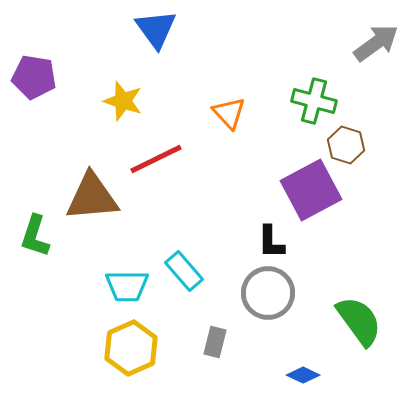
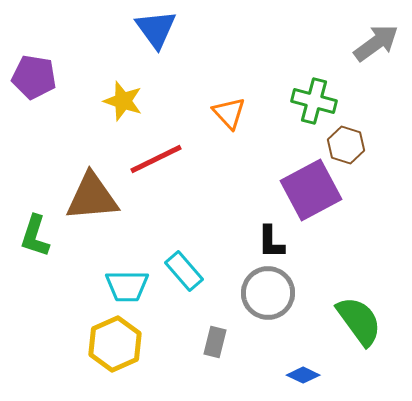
yellow hexagon: moved 16 px left, 4 px up
